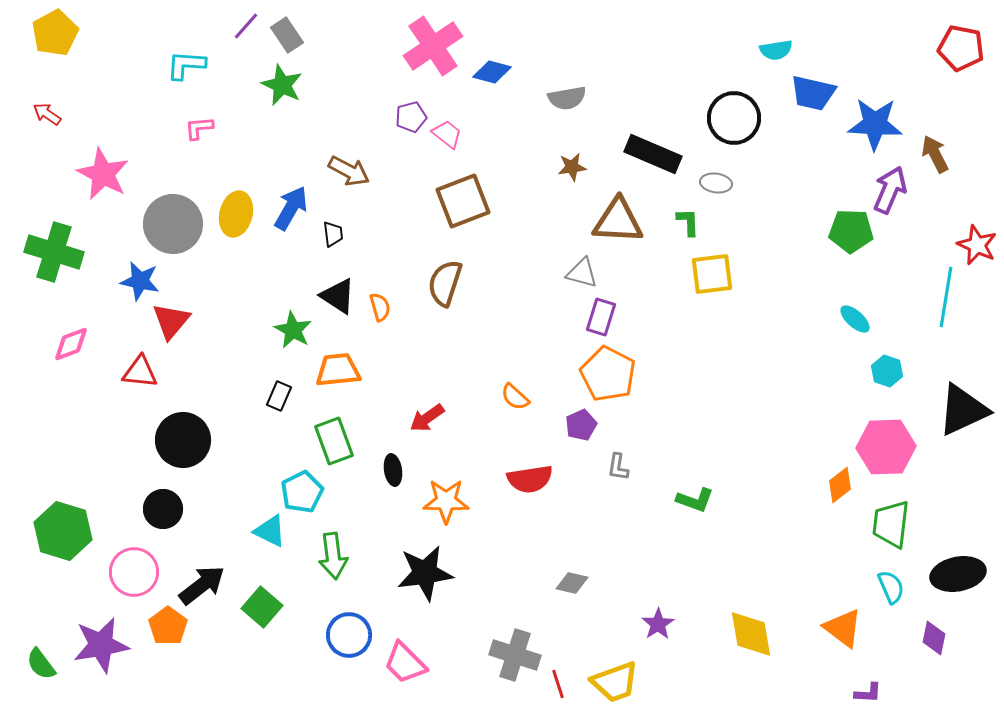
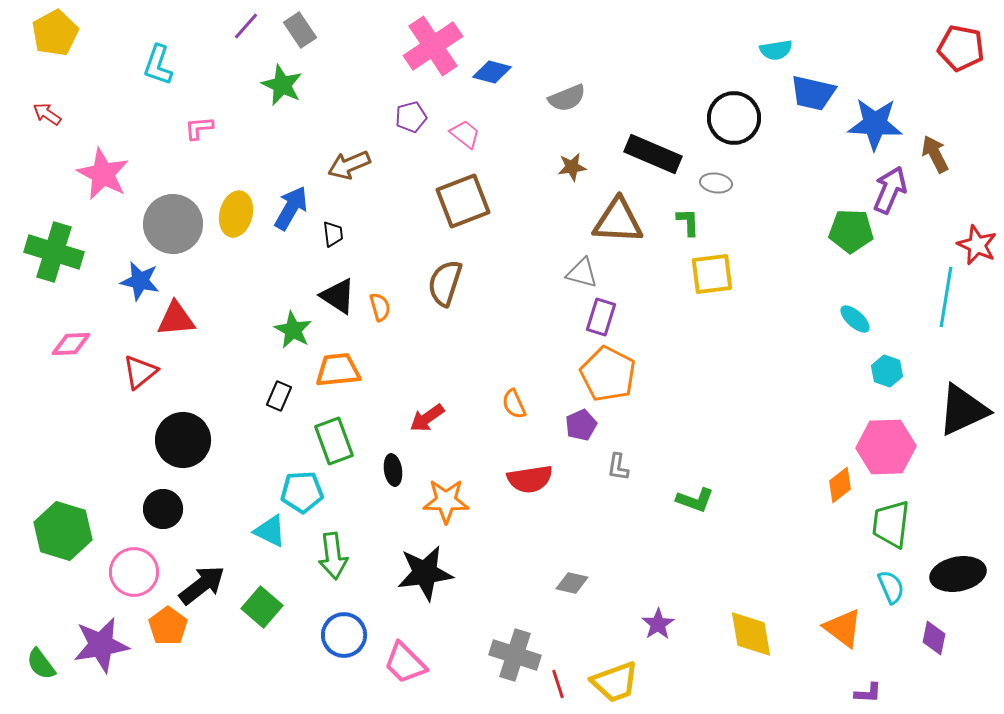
gray rectangle at (287, 35): moved 13 px right, 5 px up
cyan L-shape at (186, 65): moved 28 px left; rotated 75 degrees counterclockwise
gray semicircle at (567, 98): rotated 12 degrees counterclockwise
pink trapezoid at (447, 134): moved 18 px right
brown arrow at (349, 171): moved 6 px up; rotated 129 degrees clockwise
red triangle at (171, 321): moved 5 px right, 2 px up; rotated 45 degrees clockwise
pink diamond at (71, 344): rotated 18 degrees clockwise
red triangle at (140, 372): rotated 45 degrees counterclockwise
orange semicircle at (515, 397): moved 1 px left, 7 px down; rotated 24 degrees clockwise
cyan pentagon at (302, 492): rotated 24 degrees clockwise
blue circle at (349, 635): moved 5 px left
